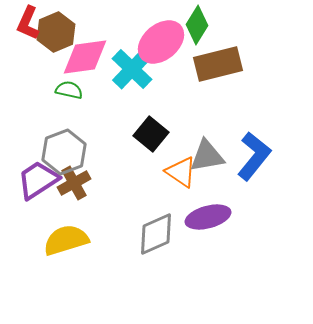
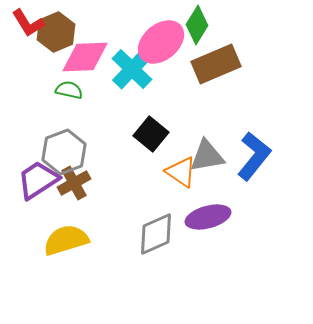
red L-shape: rotated 56 degrees counterclockwise
pink diamond: rotated 6 degrees clockwise
brown rectangle: moved 2 px left; rotated 9 degrees counterclockwise
